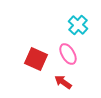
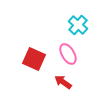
red square: moved 2 px left
